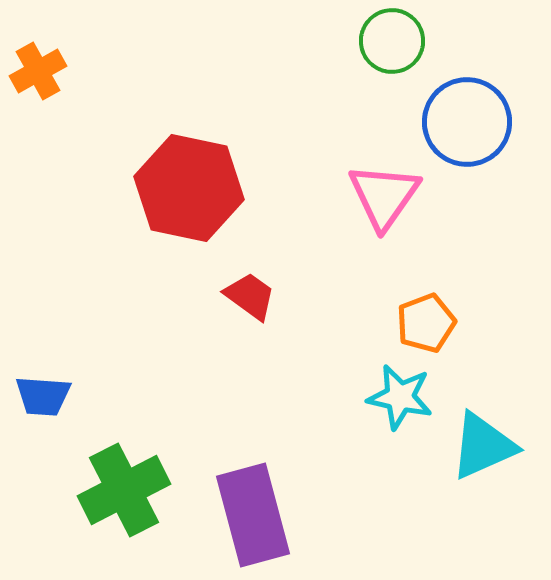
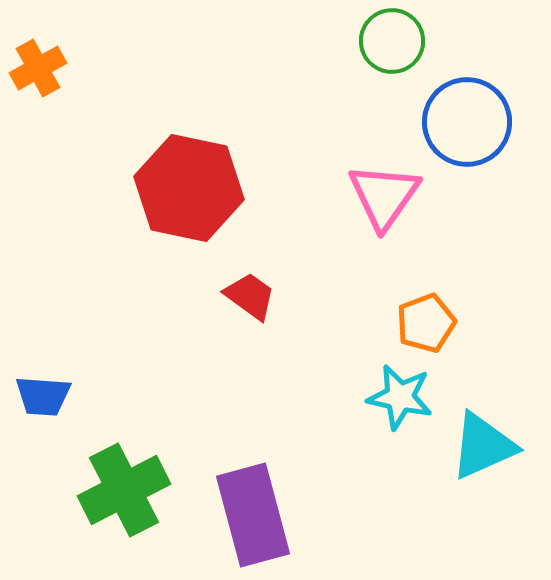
orange cross: moved 3 px up
